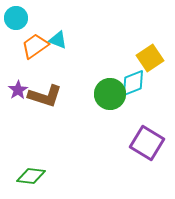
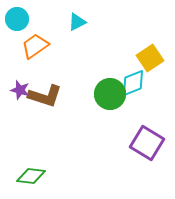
cyan circle: moved 1 px right, 1 px down
cyan triangle: moved 19 px right, 18 px up; rotated 48 degrees counterclockwise
purple star: moved 2 px right; rotated 24 degrees counterclockwise
